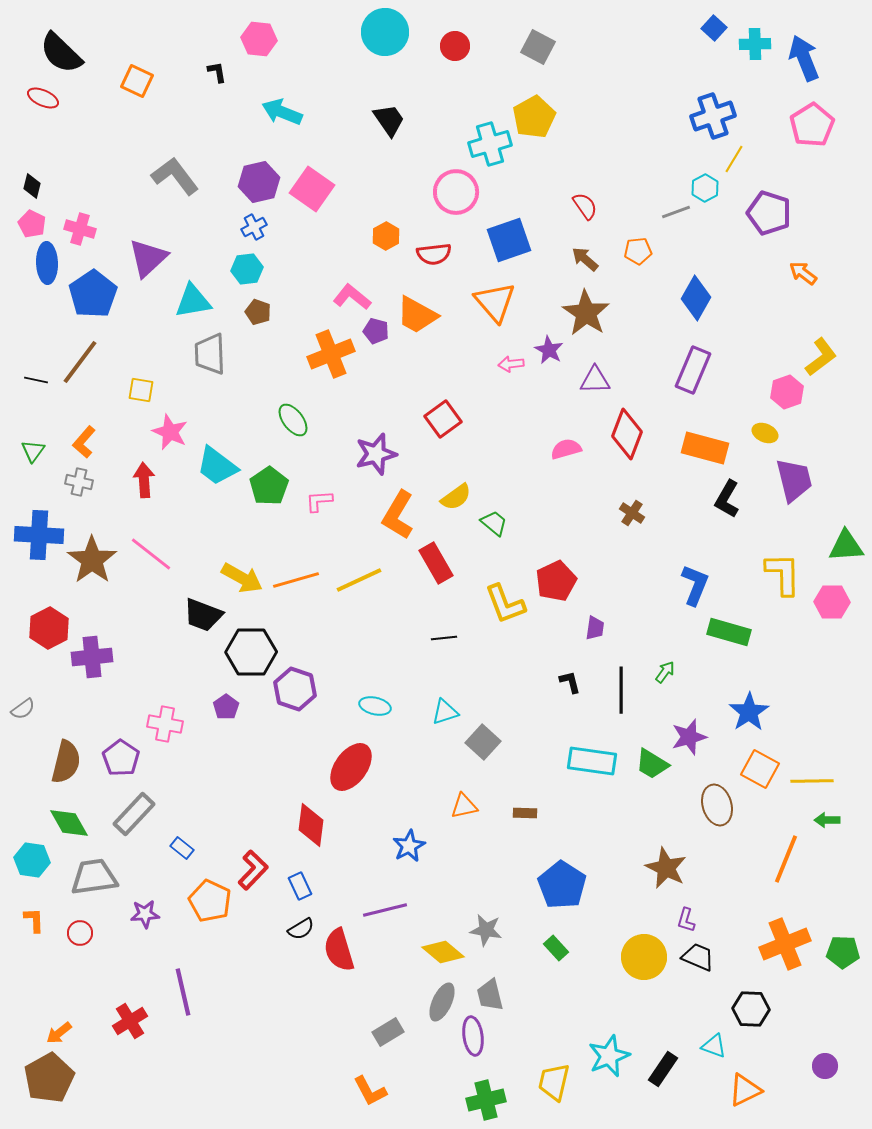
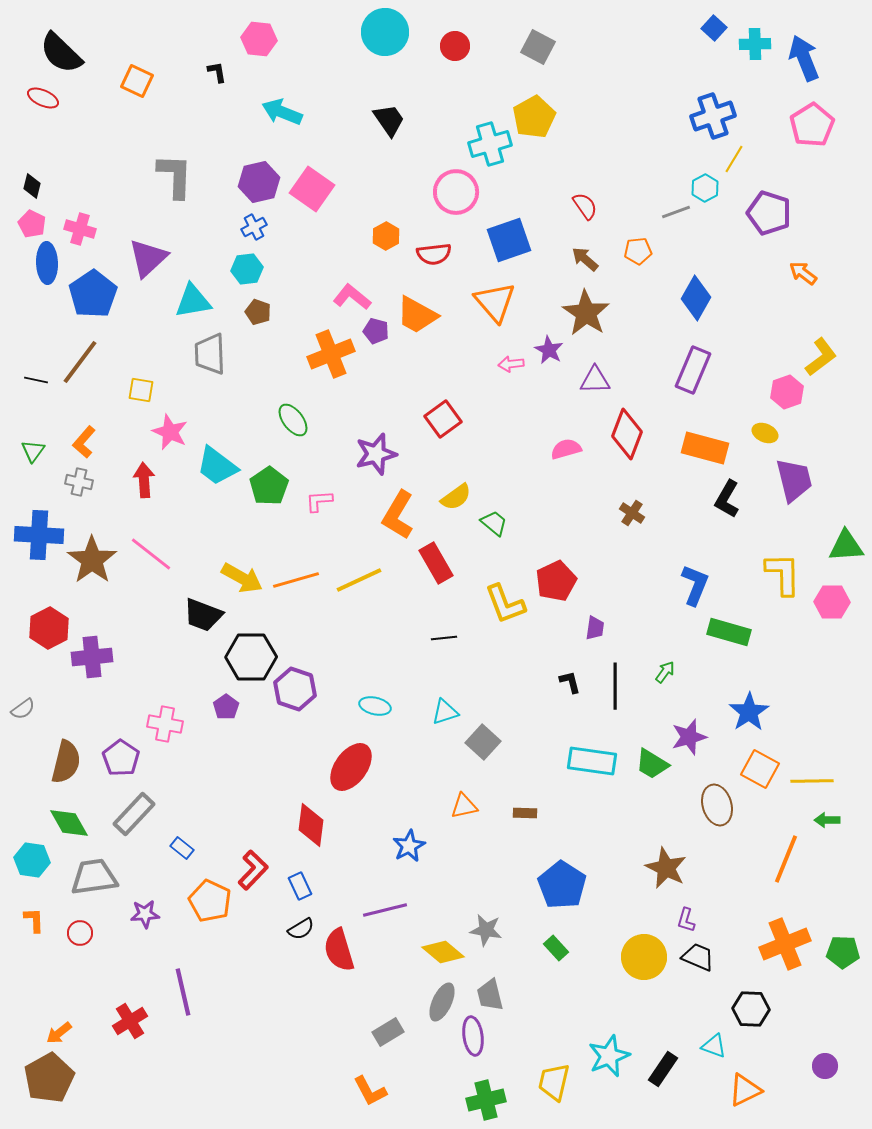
gray L-shape at (175, 176): rotated 39 degrees clockwise
black hexagon at (251, 652): moved 5 px down
black line at (621, 690): moved 6 px left, 4 px up
